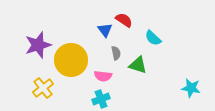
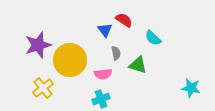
yellow circle: moved 1 px left
pink semicircle: moved 2 px up; rotated 12 degrees counterclockwise
